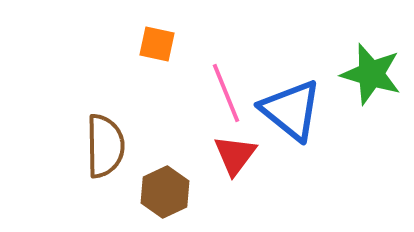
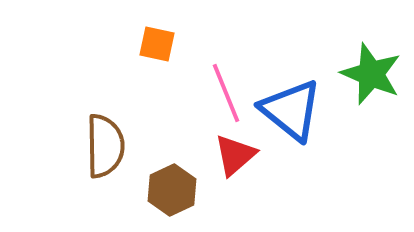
green star: rotated 6 degrees clockwise
red triangle: rotated 12 degrees clockwise
brown hexagon: moved 7 px right, 2 px up
